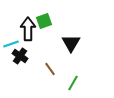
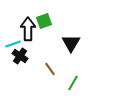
cyan line: moved 2 px right
